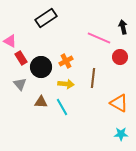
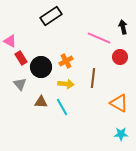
black rectangle: moved 5 px right, 2 px up
